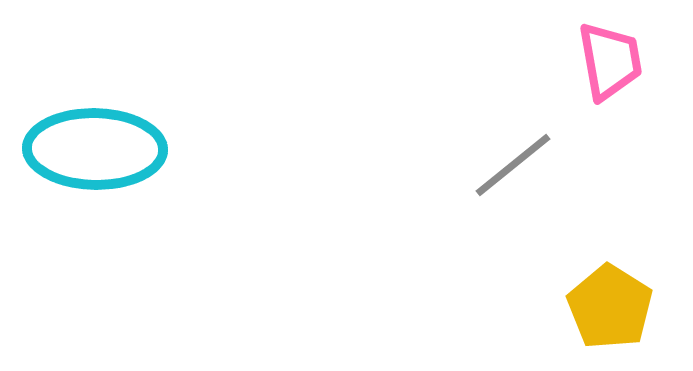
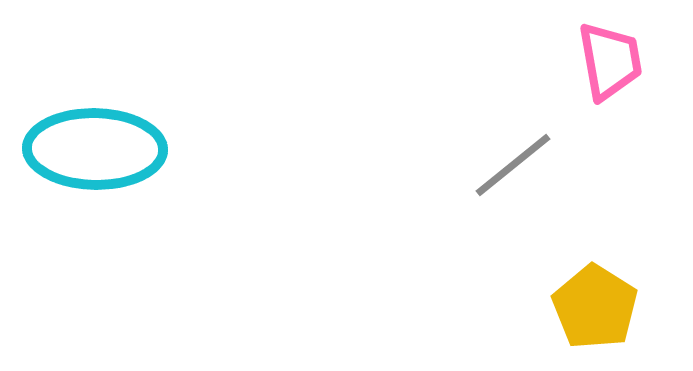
yellow pentagon: moved 15 px left
